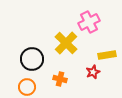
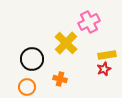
red star: moved 11 px right, 3 px up
